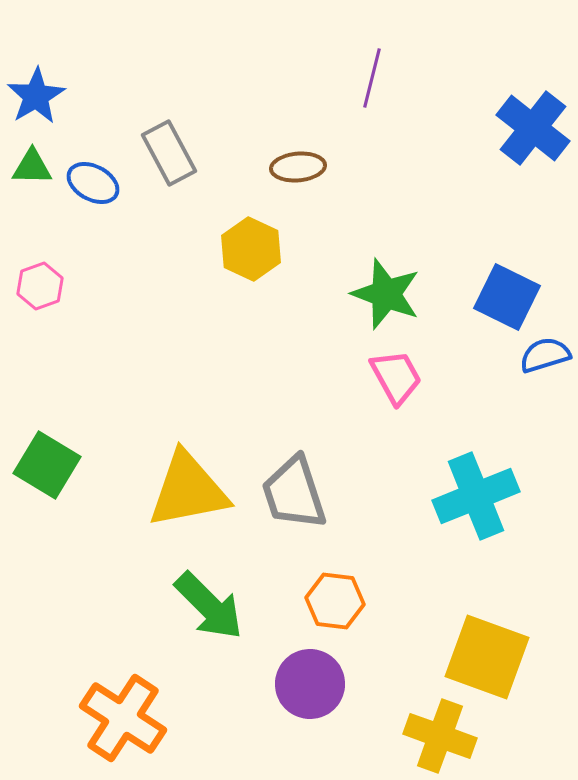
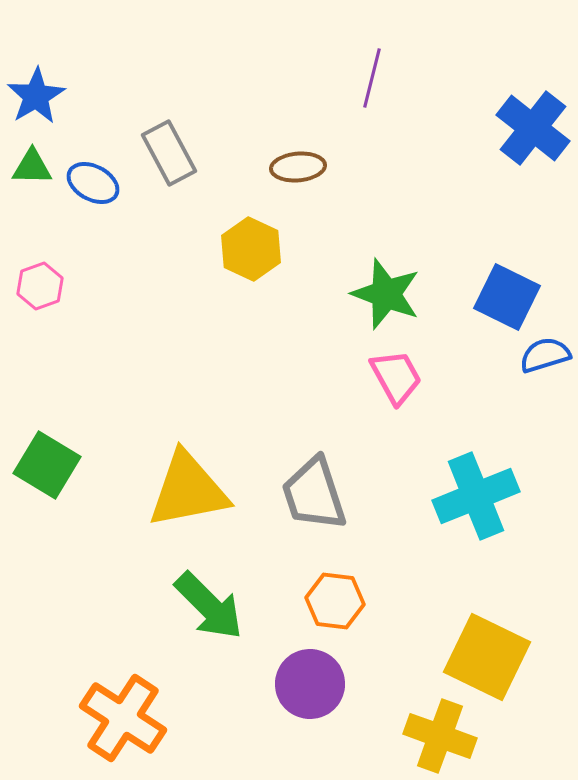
gray trapezoid: moved 20 px right, 1 px down
yellow square: rotated 6 degrees clockwise
